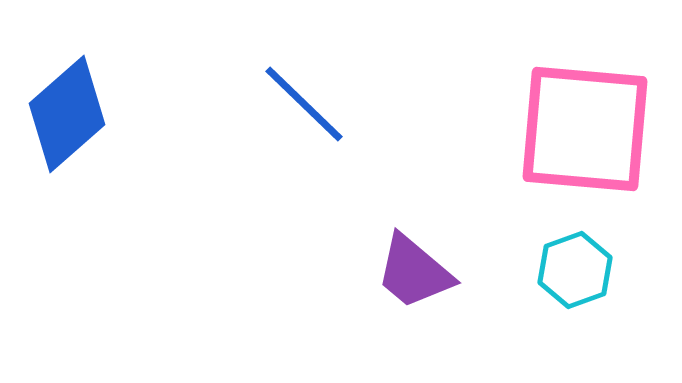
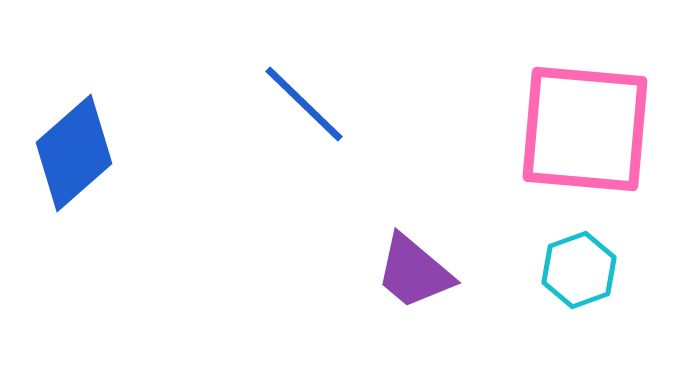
blue diamond: moved 7 px right, 39 px down
cyan hexagon: moved 4 px right
